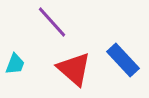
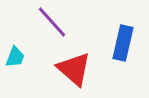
blue rectangle: moved 17 px up; rotated 56 degrees clockwise
cyan trapezoid: moved 7 px up
